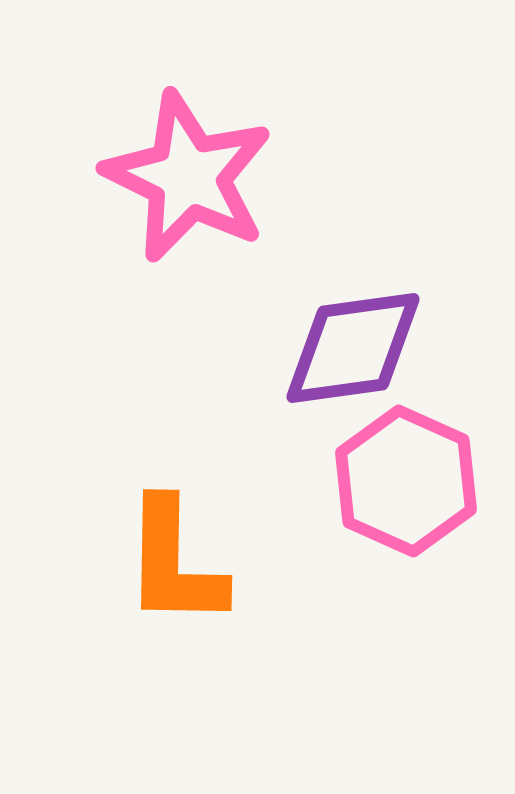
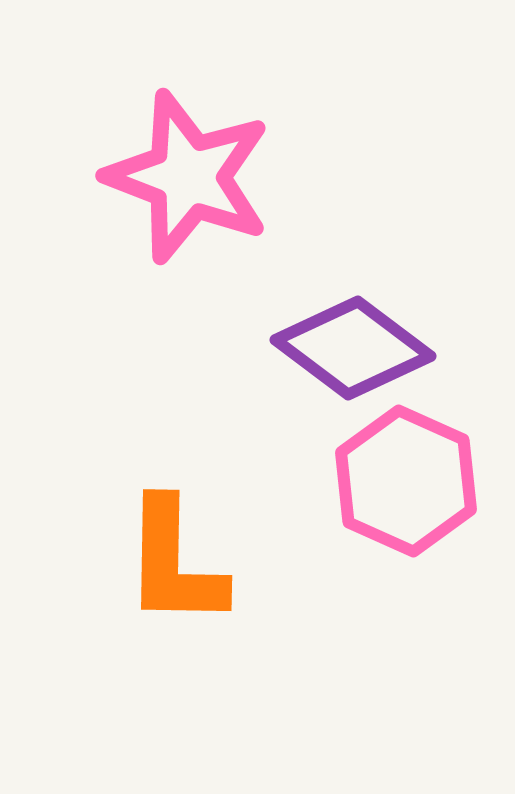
pink star: rotated 5 degrees counterclockwise
purple diamond: rotated 45 degrees clockwise
